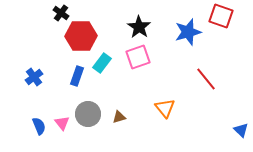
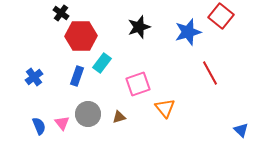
red square: rotated 20 degrees clockwise
black star: rotated 20 degrees clockwise
pink square: moved 27 px down
red line: moved 4 px right, 6 px up; rotated 10 degrees clockwise
